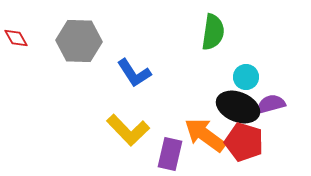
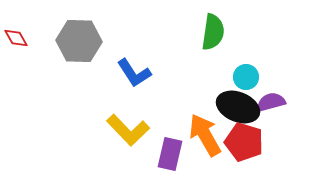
purple semicircle: moved 2 px up
orange arrow: rotated 24 degrees clockwise
